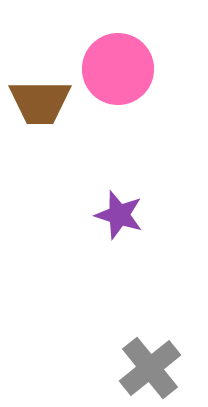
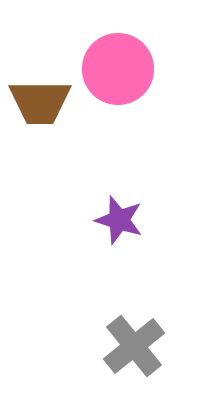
purple star: moved 5 px down
gray cross: moved 16 px left, 22 px up
